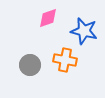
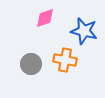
pink diamond: moved 3 px left
gray circle: moved 1 px right, 1 px up
